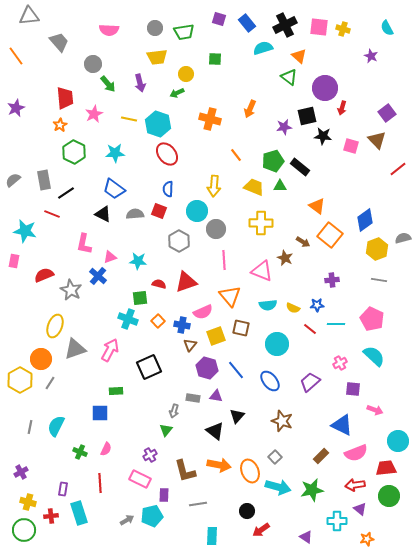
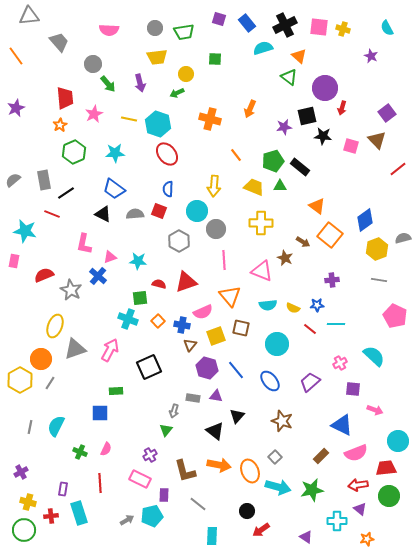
green hexagon at (74, 152): rotated 10 degrees clockwise
pink pentagon at (372, 319): moved 23 px right, 3 px up
red arrow at (355, 485): moved 3 px right
gray line at (198, 504): rotated 48 degrees clockwise
